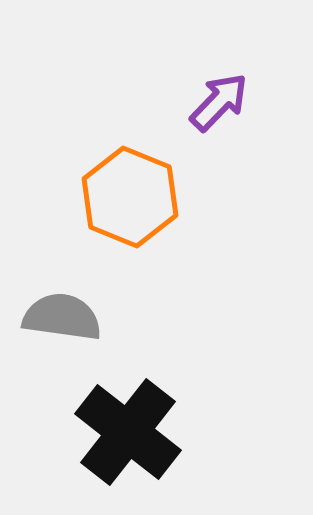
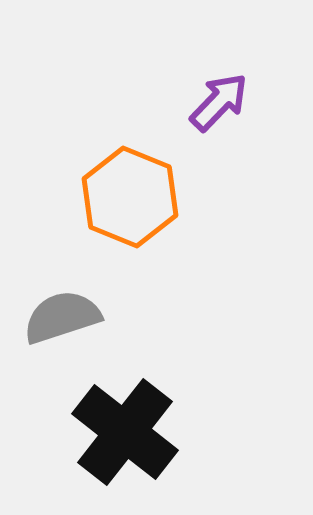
gray semicircle: rotated 26 degrees counterclockwise
black cross: moved 3 px left
